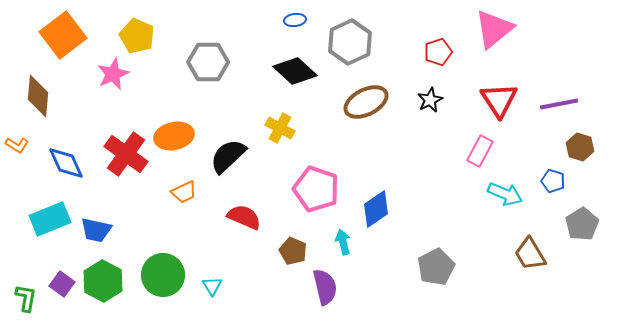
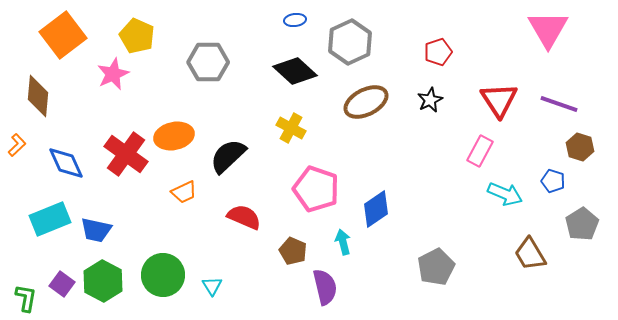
pink triangle at (494, 29): moved 54 px right; rotated 21 degrees counterclockwise
purple line at (559, 104): rotated 30 degrees clockwise
yellow cross at (280, 128): moved 11 px right
orange L-shape at (17, 145): rotated 75 degrees counterclockwise
